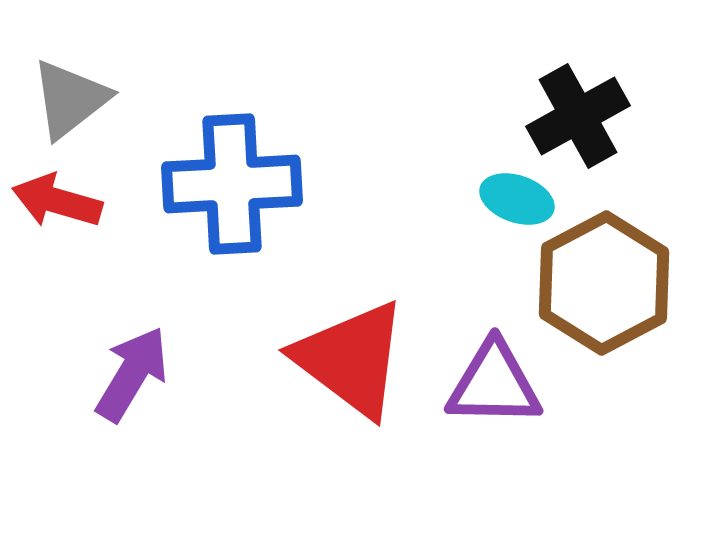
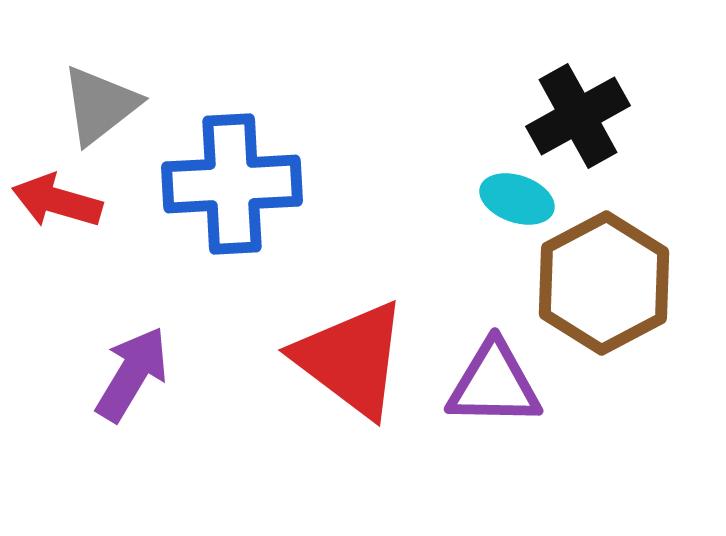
gray triangle: moved 30 px right, 6 px down
